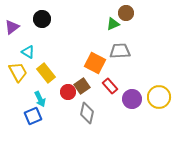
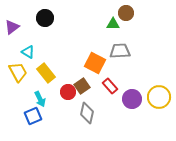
black circle: moved 3 px right, 1 px up
green triangle: rotated 24 degrees clockwise
